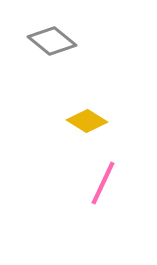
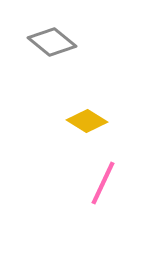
gray diamond: moved 1 px down
